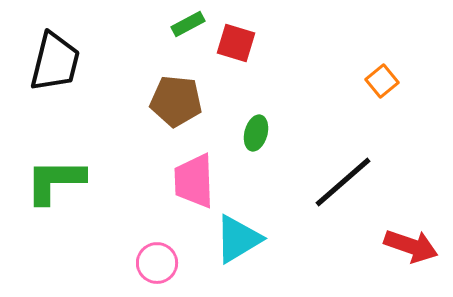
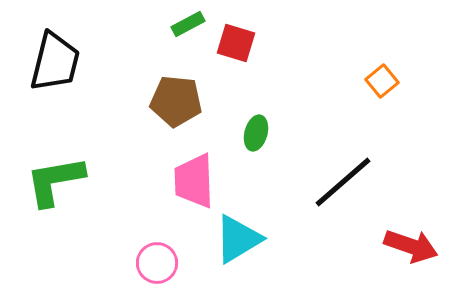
green L-shape: rotated 10 degrees counterclockwise
